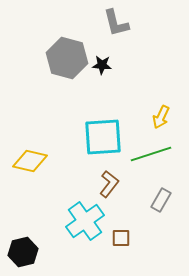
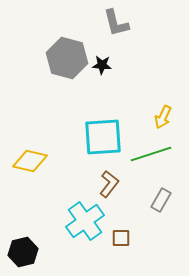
yellow arrow: moved 2 px right
